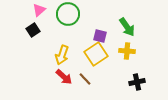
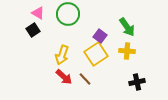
pink triangle: moved 1 px left, 3 px down; rotated 48 degrees counterclockwise
purple square: rotated 24 degrees clockwise
